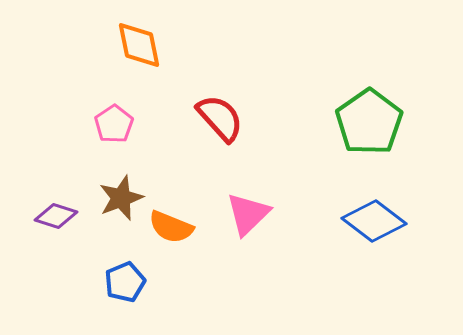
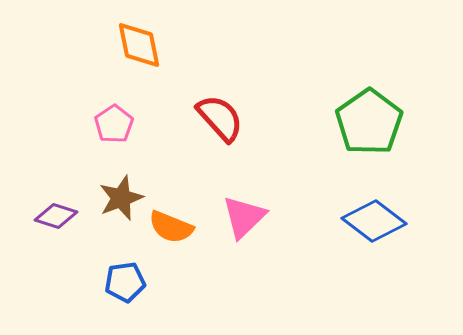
pink triangle: moved 4 px left, 3 px down
blue pentagon: rotated 15 degrees clockwise
